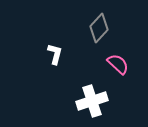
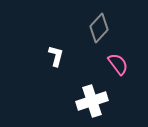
white L-shape: moved 1 px right, 2 px down
pink semicircle: rotated 10 degrees clockwise
